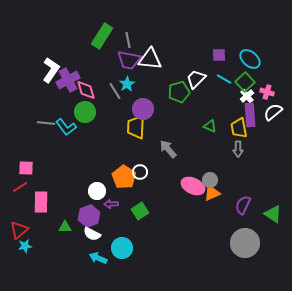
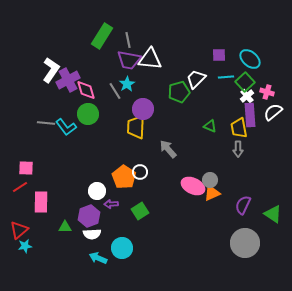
cyan line at (224, 79): moved 2 px right, 2 px up; rotated 35 degrees counterclockwise
green circle at (85, 112): moved 3 px right, 2 px down
white semicircle at (92, 234): rotated 30 degrees counterclockwise
